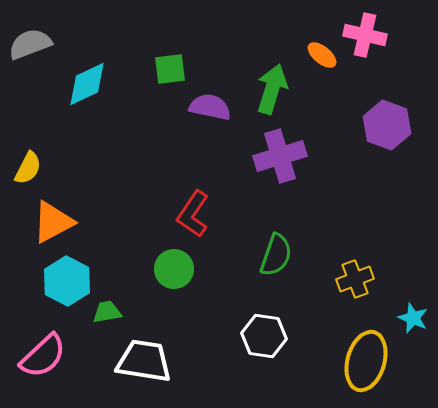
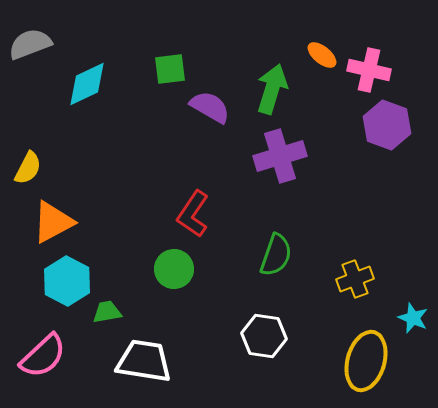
pink cross: moved 4 px right, 35 px down
purple semicircle: rotated 18 degrees clockwise
